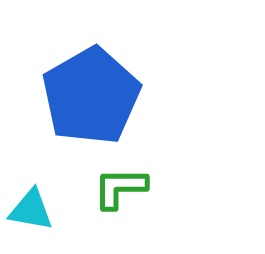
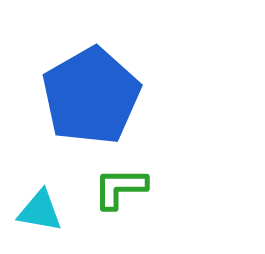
cyan triangle: moved 9 px right, 1 px down
